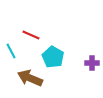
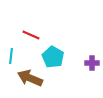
cyan line: moved 5 px down; rotated 35 degrees clockwise
